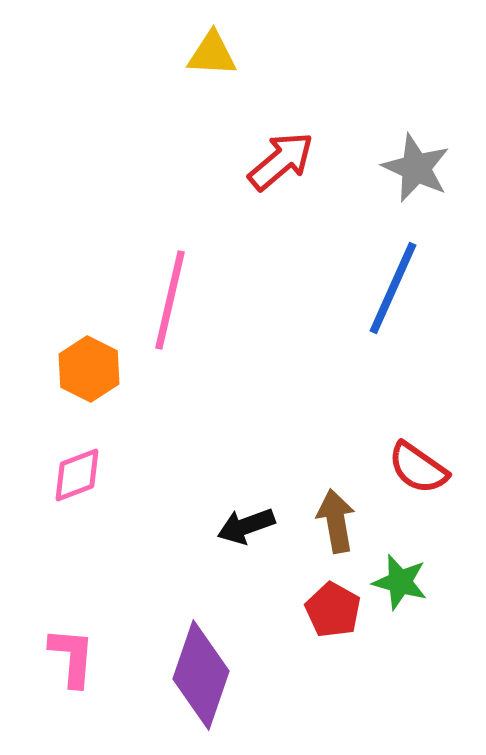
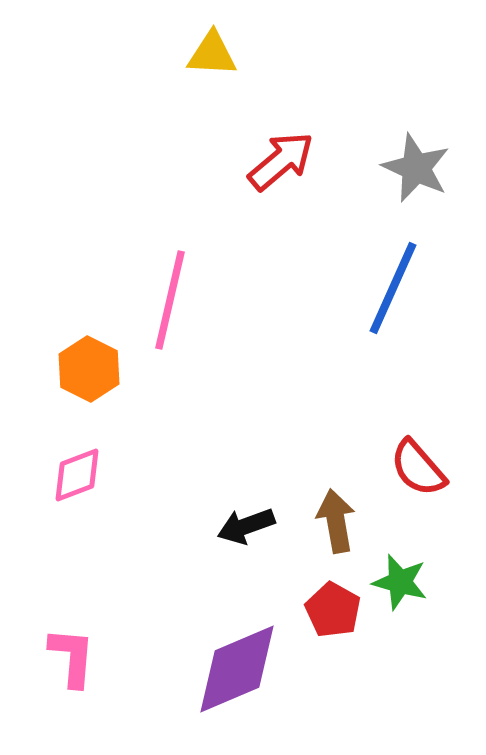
red semicircle: rotated 14 degrees clockwise
purple diamond: moved 36 px right, 6 px up; rotated 48 degrees clockwise
